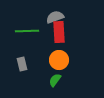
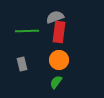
red rectangle: rotated 10 degrees clockwise
green semicircle: moved 1 px right, 2 px down
